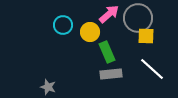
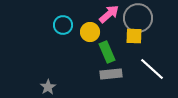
yellow square: moved 12 px left
gray star: rotated 21 degrees clockwise
